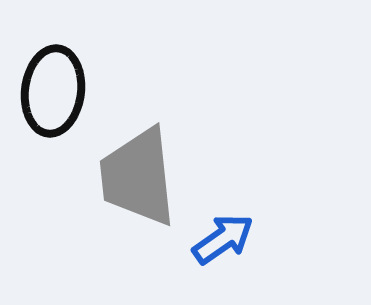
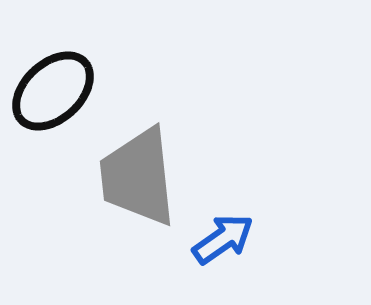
black ellipse: rotated 40 degrees clockwise
